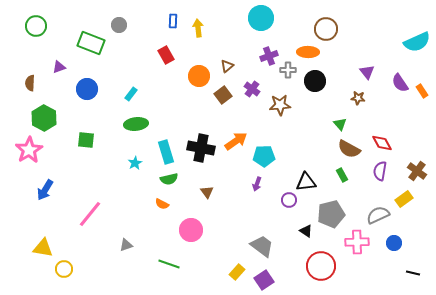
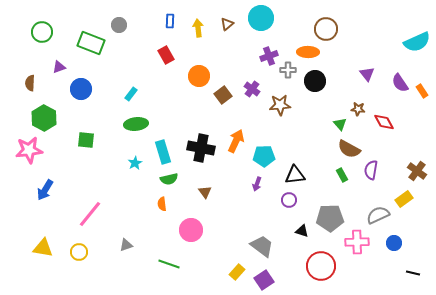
blue rectangle at (173, 21): moved 3 px left
green circle at (36, 26): moved 6 px right, 6 px down
brown triangle at (227, 66): moved 42 px up
purple triangle at (367, 72): moved 2 px down
blue circle at (87, 89): moved 6 px left
brown star at (358, 98): moved 11 px down
orange arrow at (236, 141): rotated 30 degrees counterclockwise
red diamond at (382, 143): moved 2 px right, 21 px up
pink star at (29, 150): rotated 24 degrees clockwise
cyan rectangle at (166, 152): moved 3 px left
purple semicircle at (380, 171): moved 9 px left, 1 px up
black triangle at (306, 182): moved 11 px left, 7 px up
brown triangle at (207, 192): moved 2 px left
orange semicircle at (162, 204): rotated 56 degrees clockwise
gray pentagon at (331, 214): moved 1 px left, 4 px down; rotated 12 degrees clockwise
black triangle at (306, 231): moved 4 px left; rotated 16 degrees counterclockwise
yellow circle at (64, 269): moved 15 px right, 17 px up
